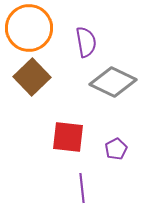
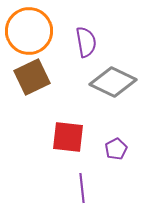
orange circle: moved 3 px down
brown square: rotated 18 degrees clockwise
